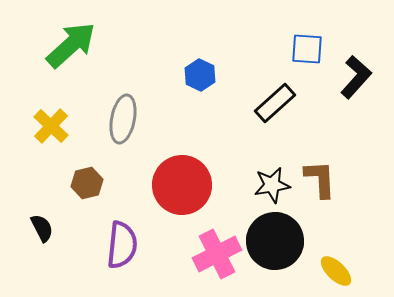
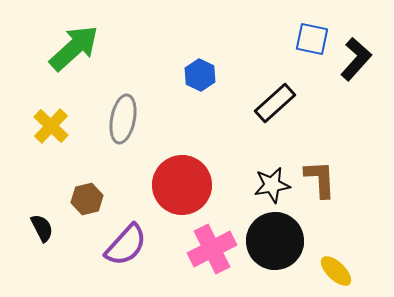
green arrow: moved 3 px right, 3 px down
blue square: moved 5 px right, 10 px up; rotated 8 degrees clockwise
black L-shape: moved 18 px up
brown hexagon: moved 16 px down
purple semicircle: moved 4 px right; rotated 36 degrees clockwise
pink cross: moved 5 px left, 5 px up
